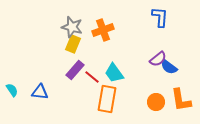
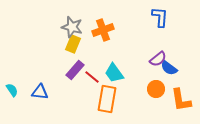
blue semicircle: moved 1 px down
orange circle: moved 13 px up
